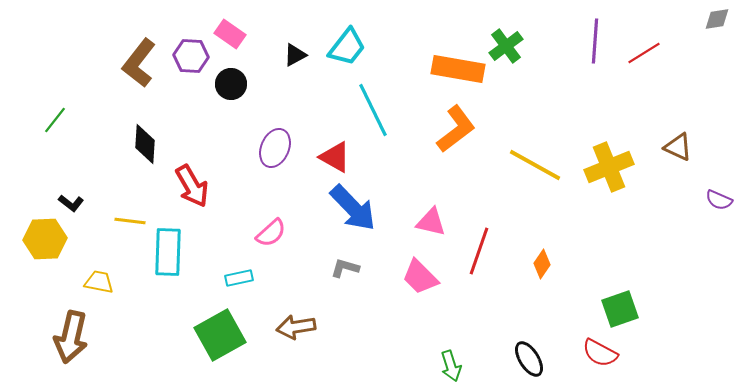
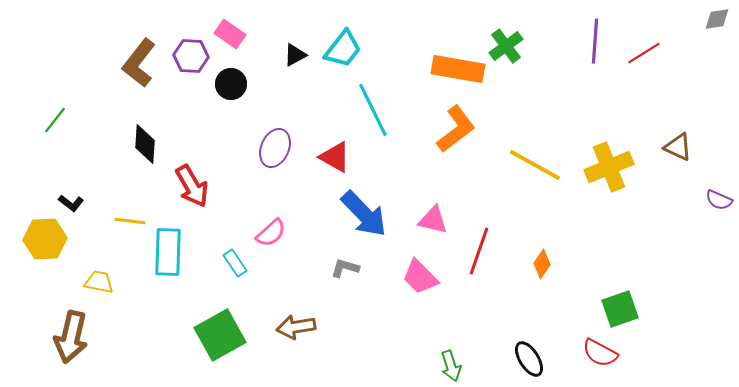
cyan trapezoid at (347, 47): moved 4 px left, 2 px down
blue arrow at (353, 208): moved 11 px right, 6 px down
pink triangle at (431, 222): moved 2 px right, 2 px up
cyan rectangle at (239, 278): moved 4 px left, 15 px up; rotated 68 degrees clockwise
